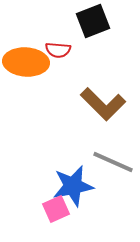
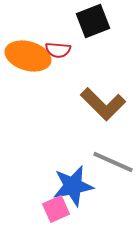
orange ellipse: moved 2 px right, 6 px up; rotated 12 degrees clockwise
